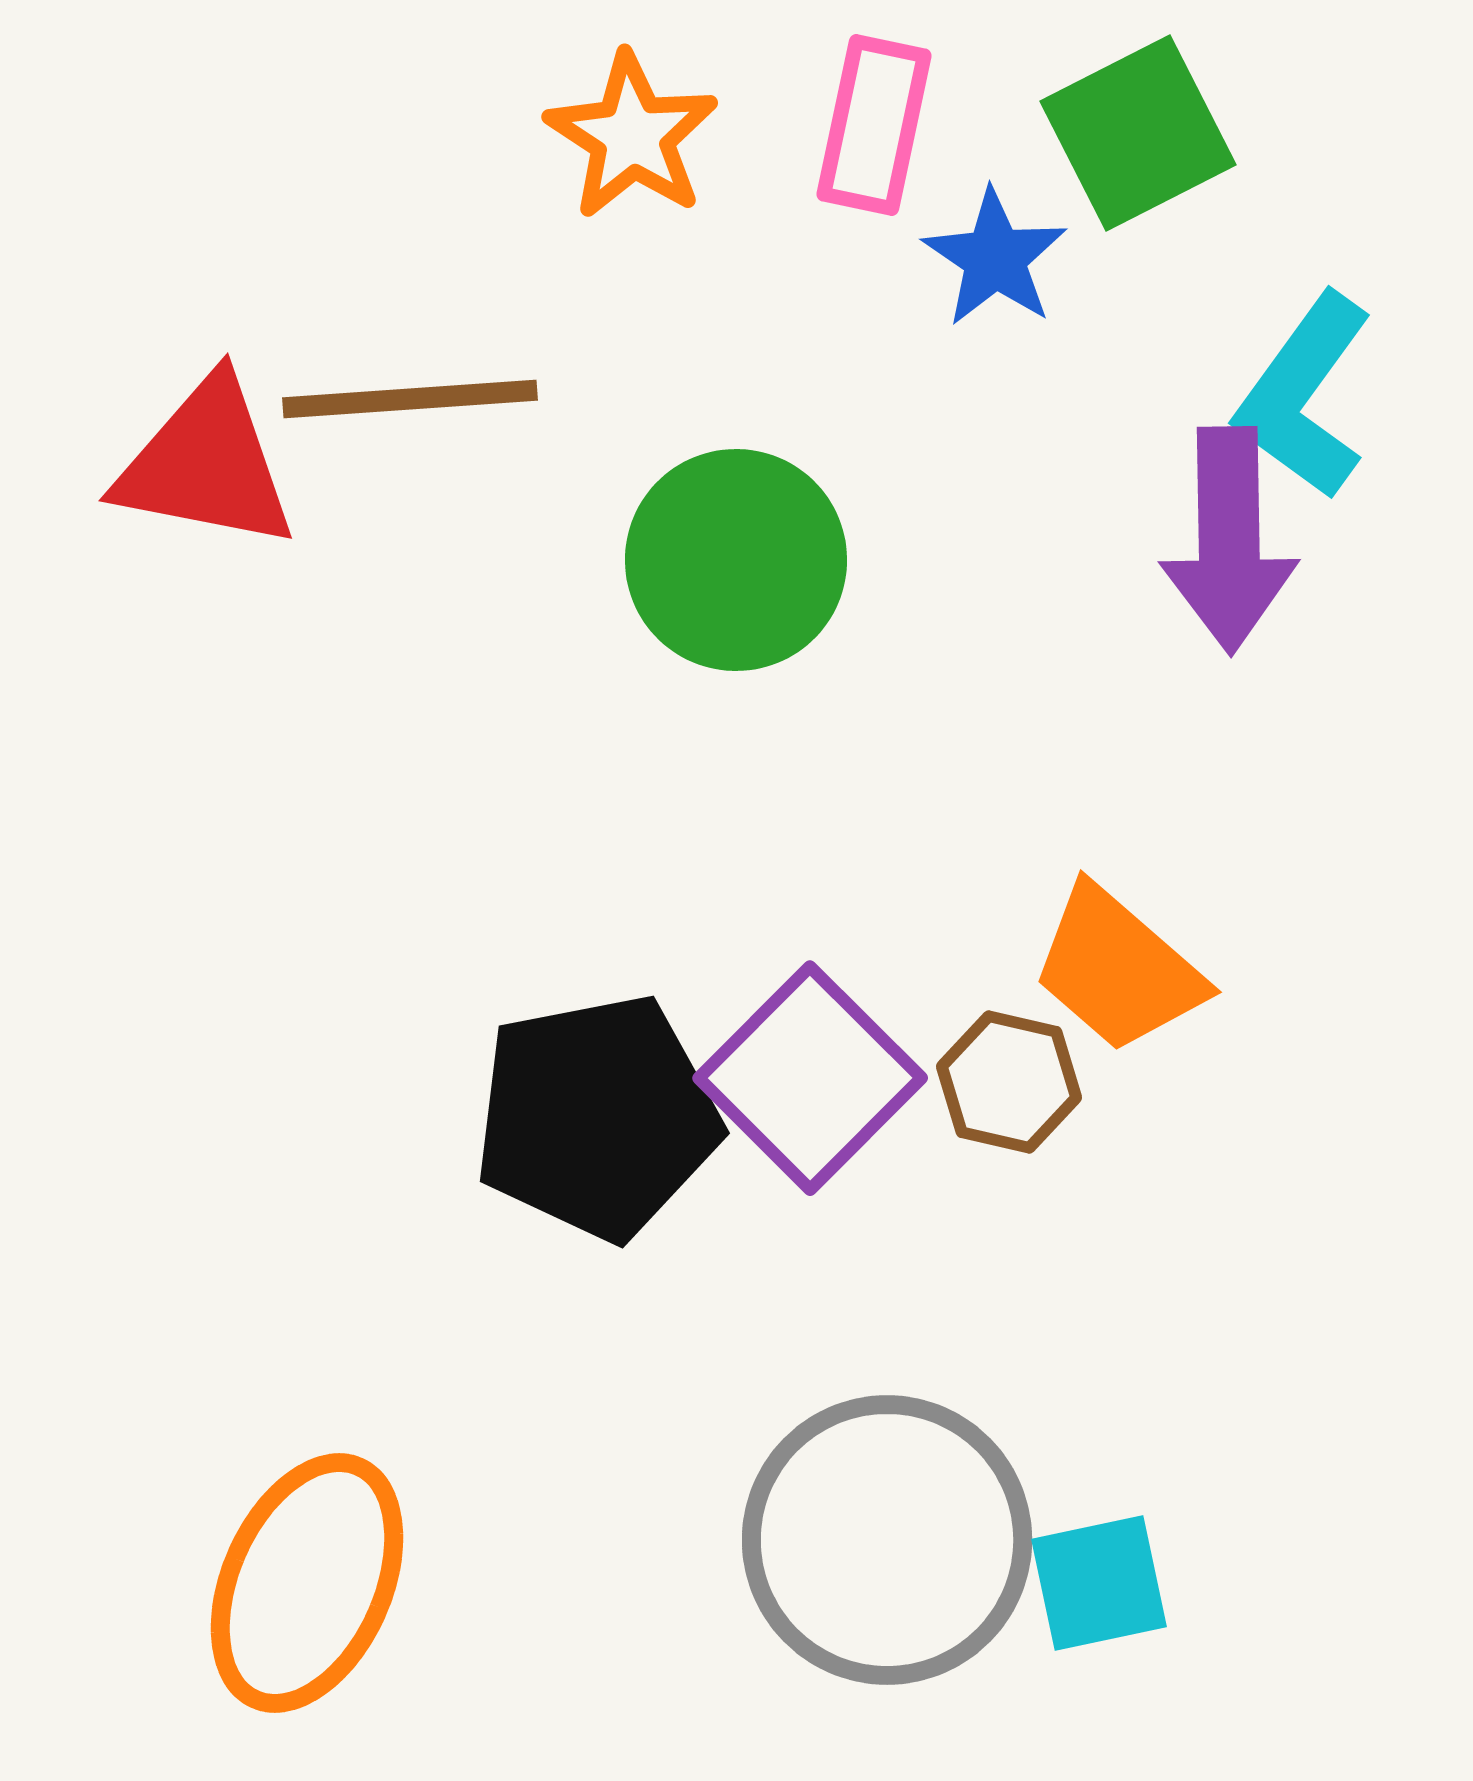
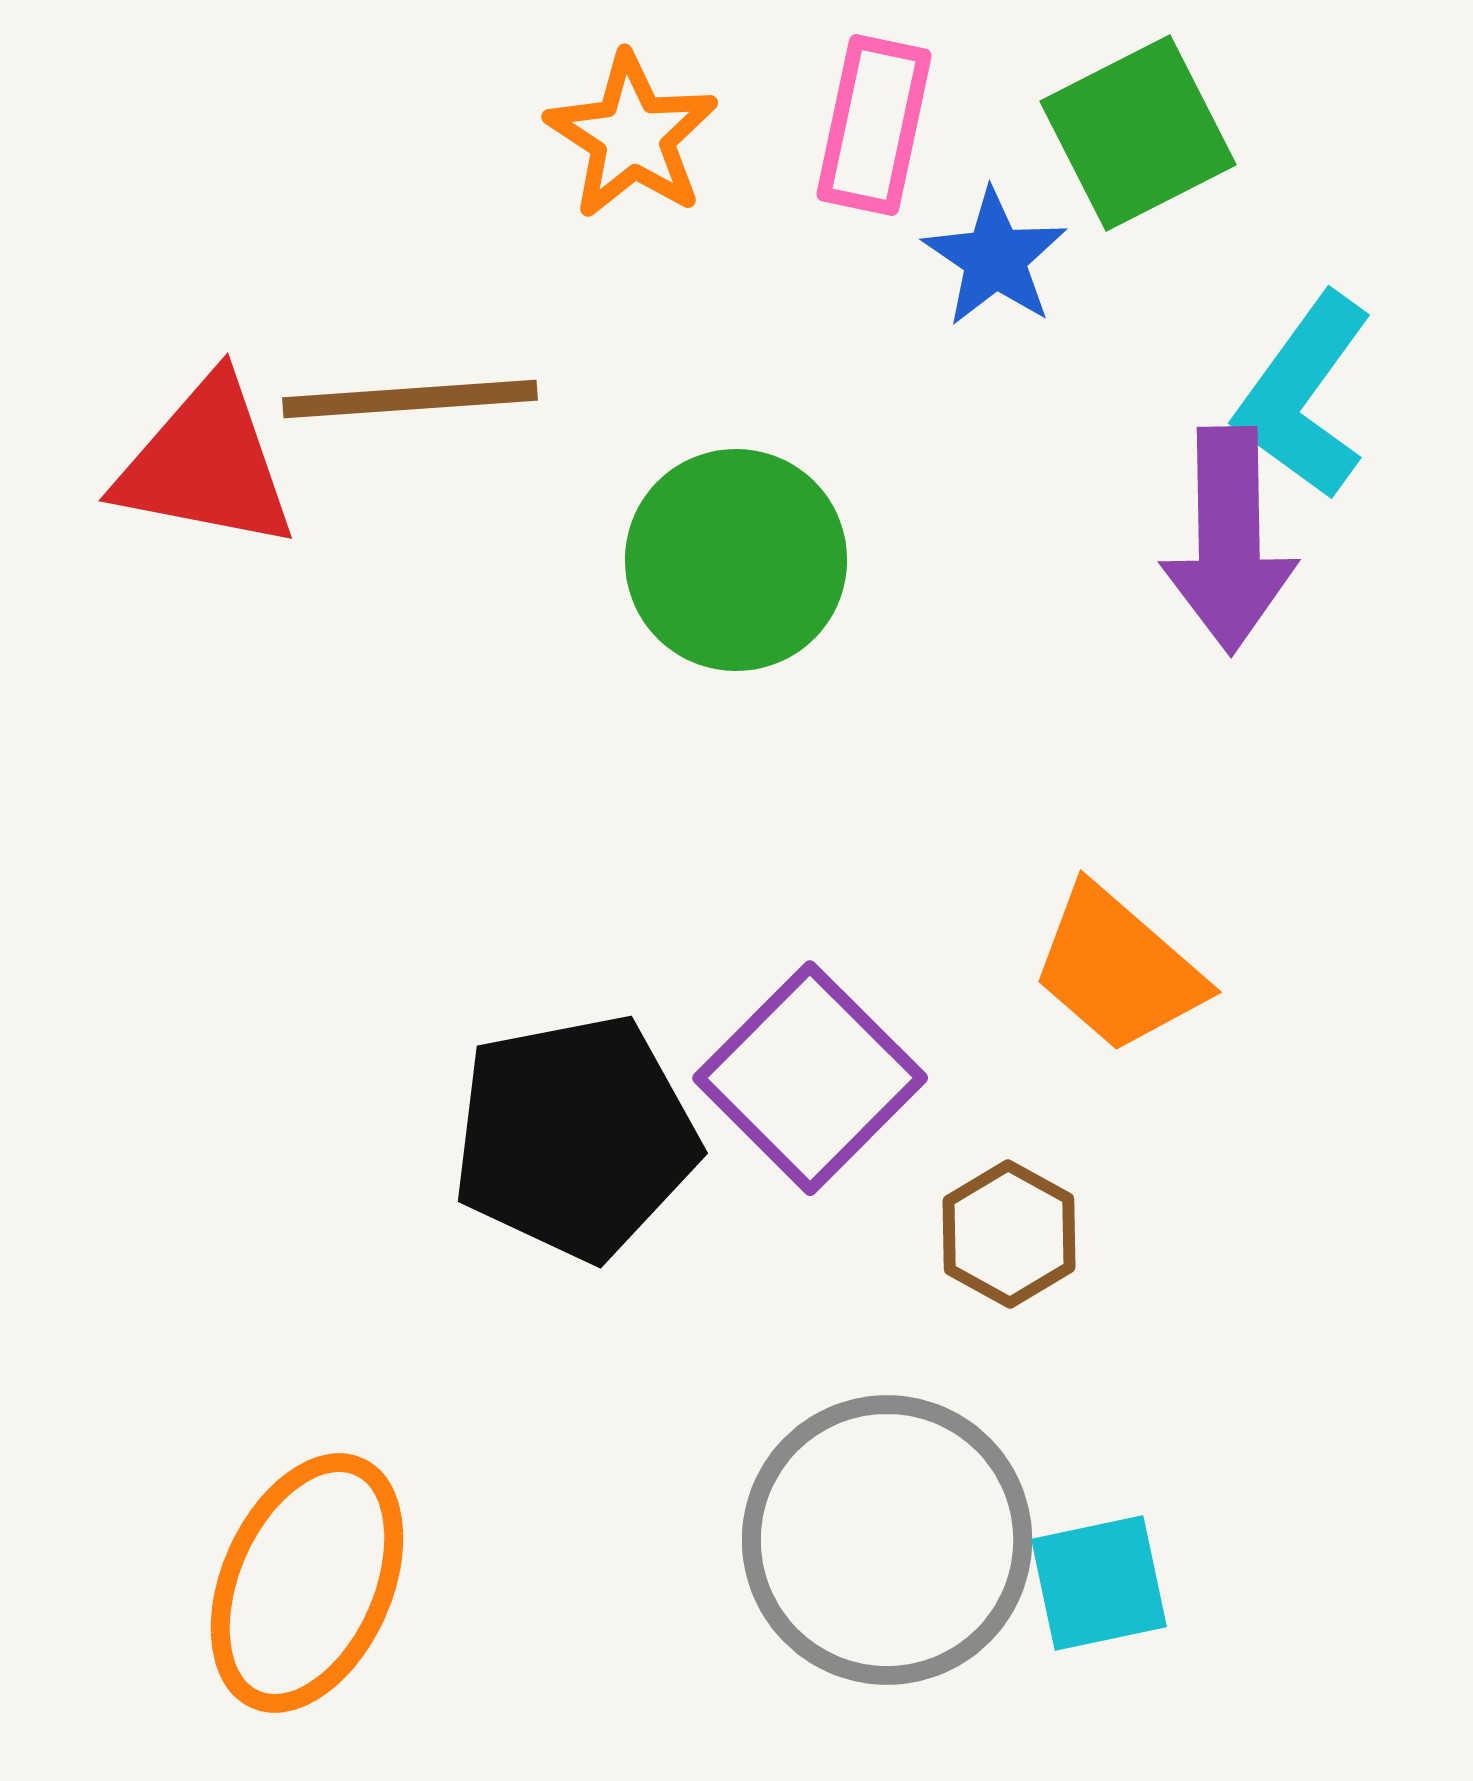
brown hexagon: moved 152 px down; rotated 16 degrees clockwise
black pentagon: moved 22 px left, 20 px down
